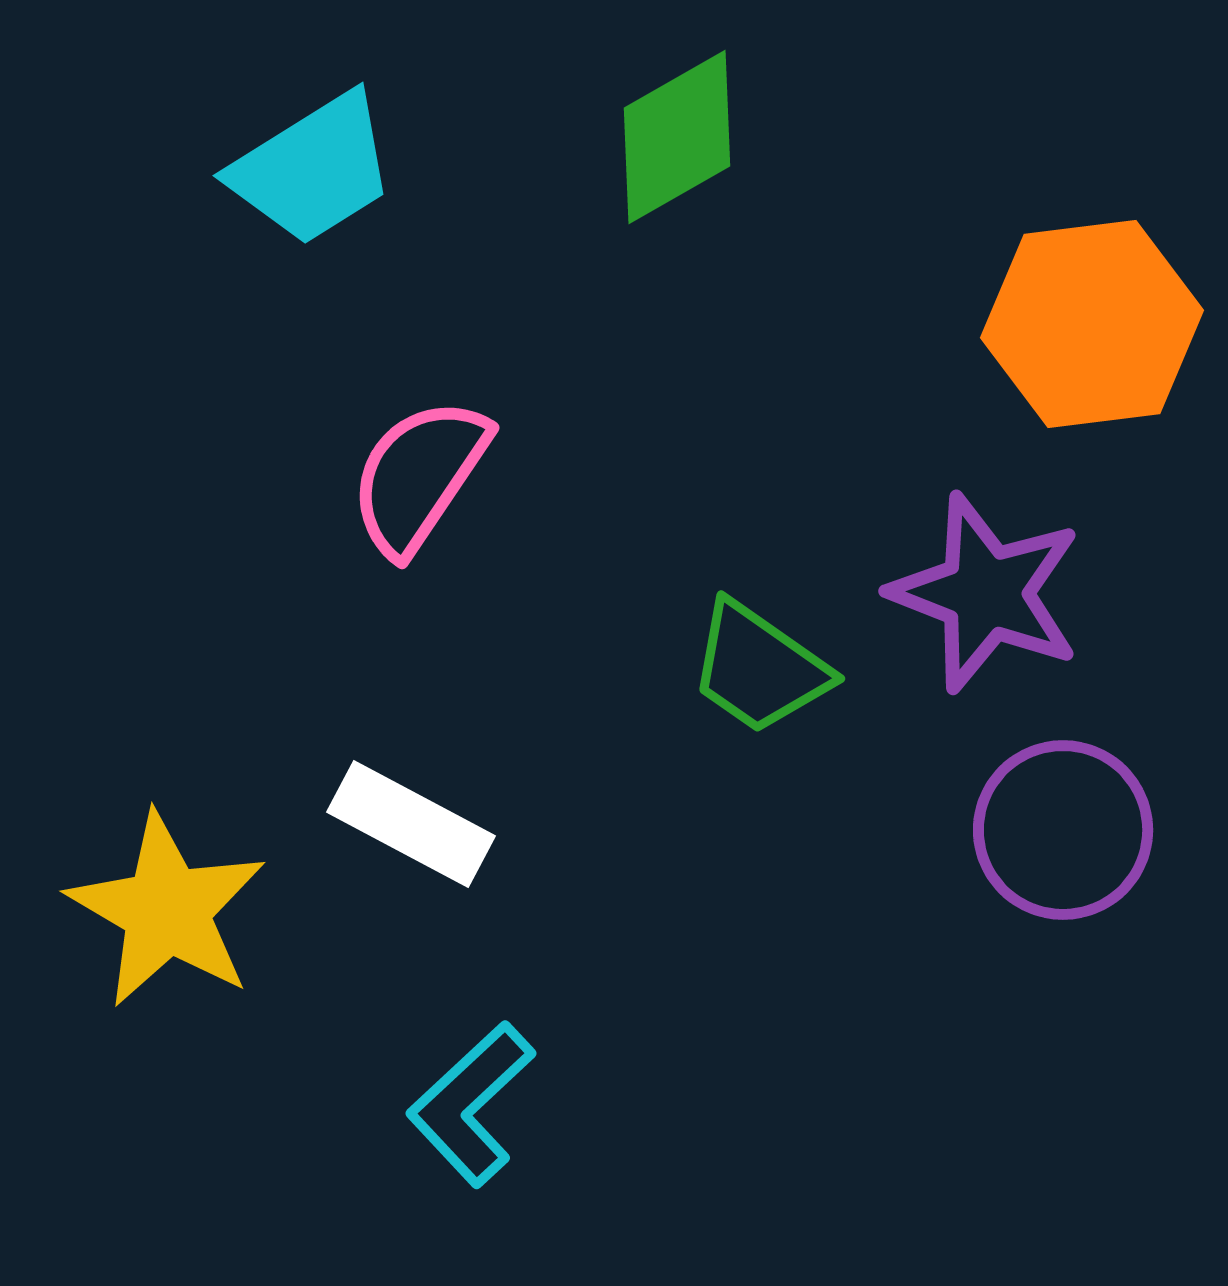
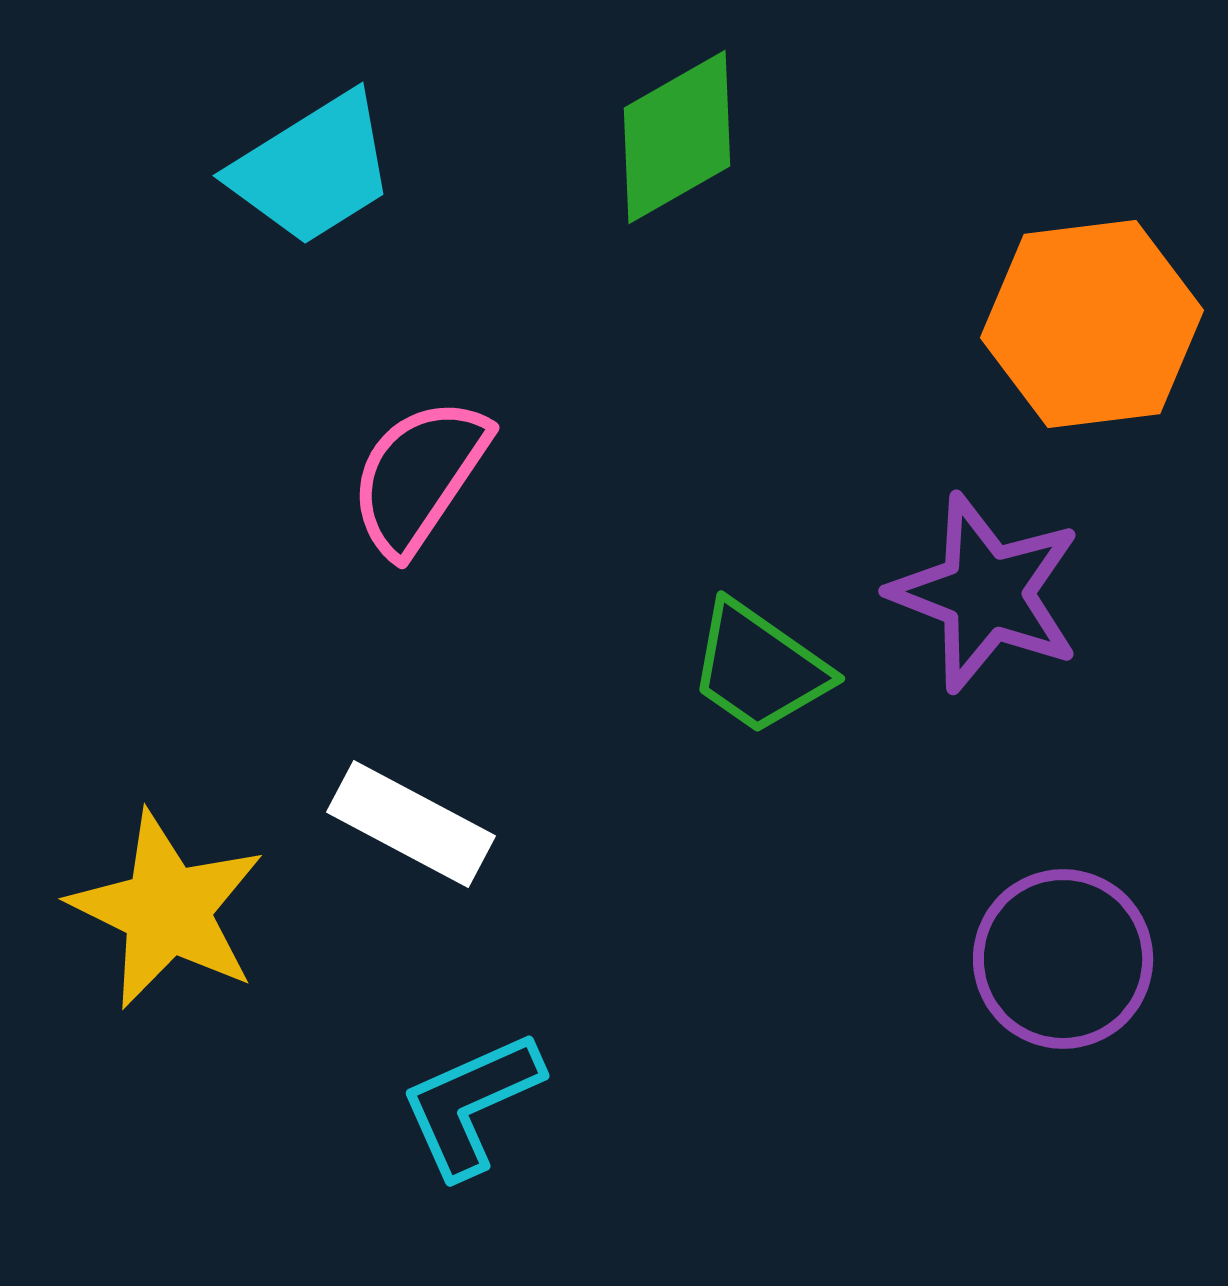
purple circle: moved 129 px down
yellow star: rotated 4 degrees counterclockwise
cyan L-shape: rotated 19 degrees clockwise
